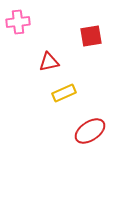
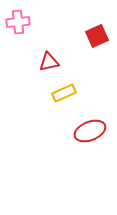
red square: moved 6 px right; rotated 15 degrees counterclockwise
red ellipse: rotated 12 degrees clockwise
